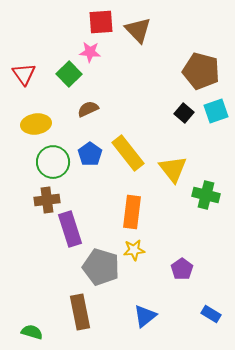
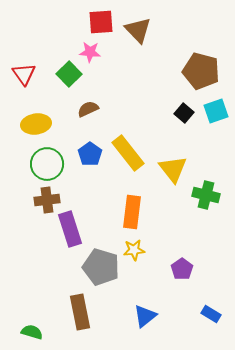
green circle: moved 6 px left, 2 px down
